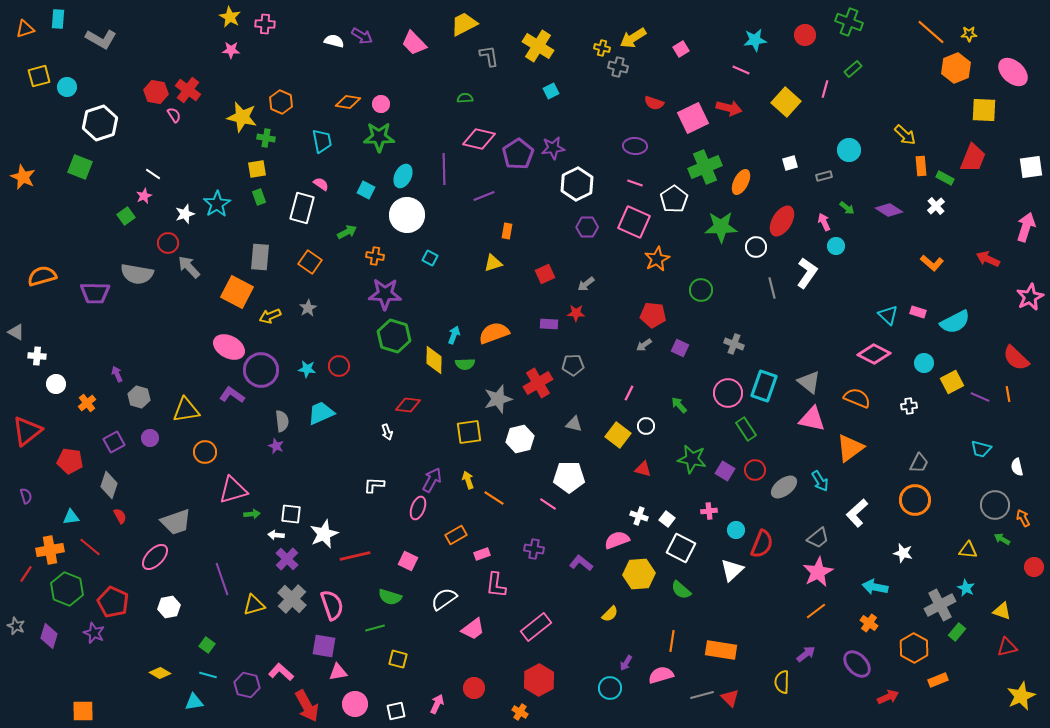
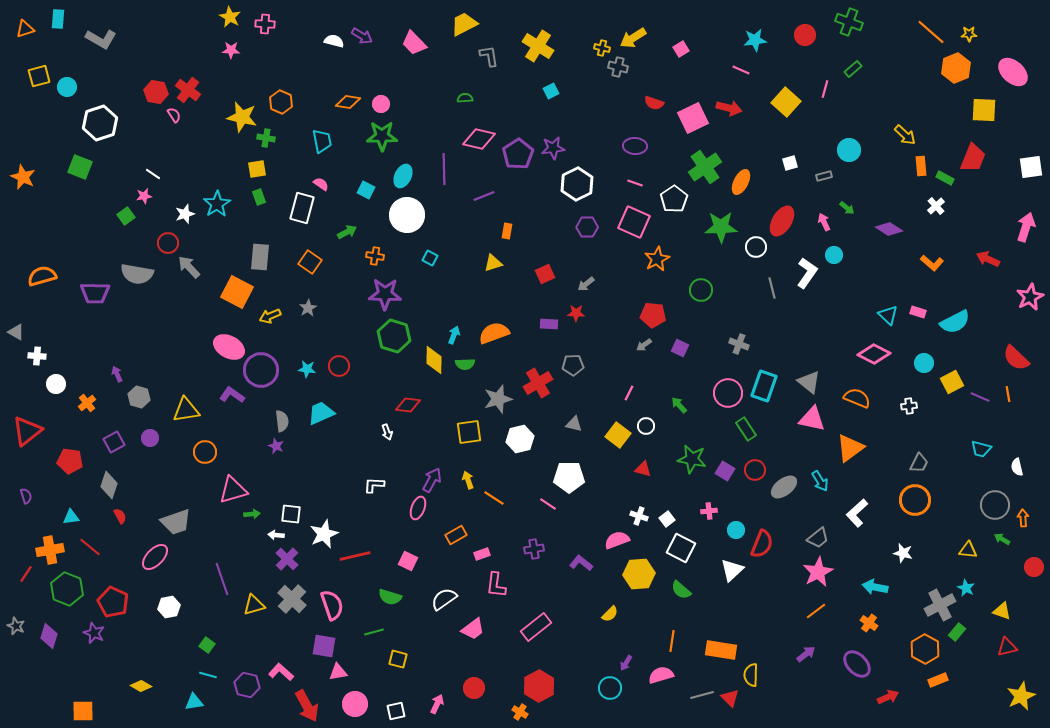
green star at (379, 137): moved 3 px right, 1 px up
green cross at (705, 167): rotated 12 degrees counterclockwise
pink star at (144, 196): rotated 14 degrees clockwise
purple diamond at (889, 210): moved 19 px down
cyan circle at (836, 246): moved 2 px left, 9 px down
gray cross at (734, 344): moved 5 px right
orange arrow at (1023, 518): rotated 24 degrees clockwise
white square at (667, 519): rotated 14 degrees clockwise
purple cross at (534, 549): rotated 18 degrees counterclockwise
green line at (375, 628): moved 1 px left, 4 px down
orange hexagon at (914, 648): moved 11 px right, 1 px down
yellow diamond at (160, 673): moved 19 px left, 13 px down
red hexagon at (539, 680): moved 6 px down
yellow semicircle at (782, 682): moved 31 px left, 7 px up
